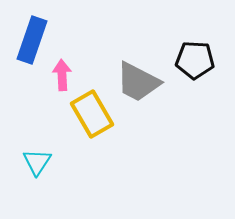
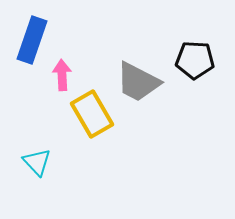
cyan triangle: rotated 16 degrees counterclockwise
